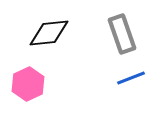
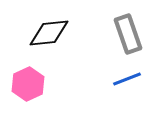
gray rectangle: moved 6 px right
blue line: moved 4 px left, 1 px down
